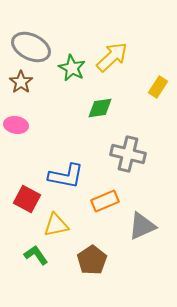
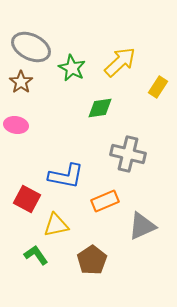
yellow arrow: moved 8 px right, 5 px down
